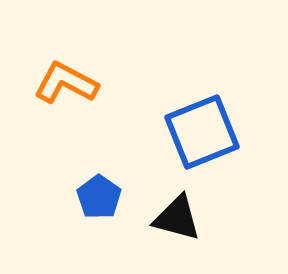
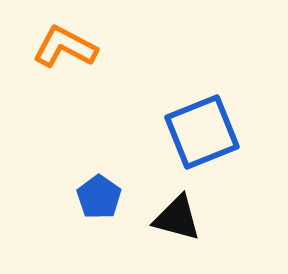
orange L-shape: moved 1 px left, 36 px up
